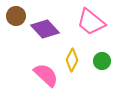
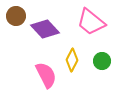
pink semicircle: rotated 20 degrees clockwise
